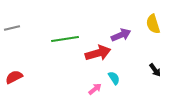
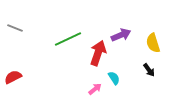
yellow semicircle: moved 19 px down
gray line: moved 3 px right; rotated 35 degrees clockwise
green line: moved 3 px right; rotated 16 degrees counterclockwise
red arrow: rotated 55 degrees counterclockwise
black arrow: moved 6 px left
red semicircle: moved 1 px left
